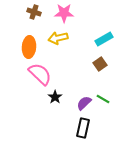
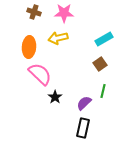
green line: moved 8 px up; rotated 72 degrees clockwise
